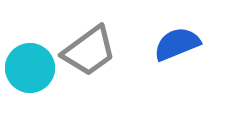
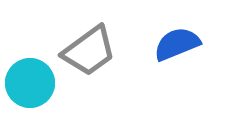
cyan circle: moved 15 px down
